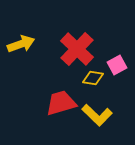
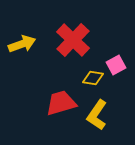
yellow arrow: moved 1 px right
red cross: moved 4 px left, 9 px up
pink square: moved 1 px left
yellow L-shape: rotated 80 degrees clockwise
